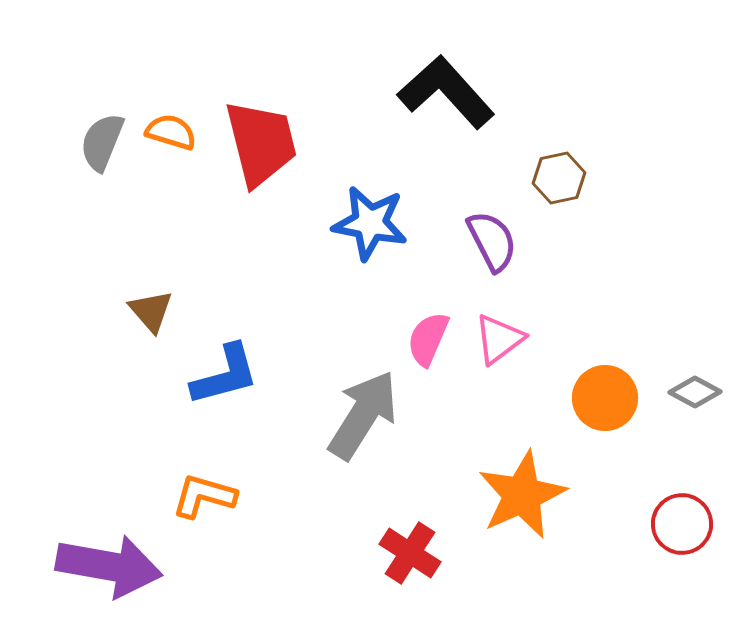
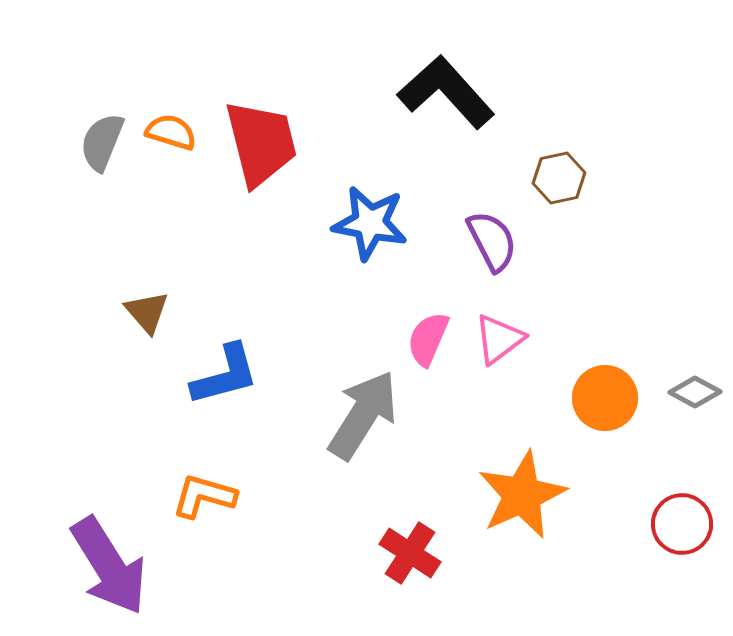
brown triangle: moved 4 px left, 1 px down
purple arrow: rotated 48 degrees clockwise
